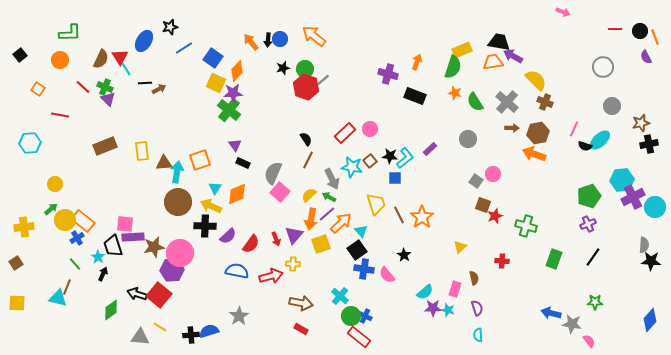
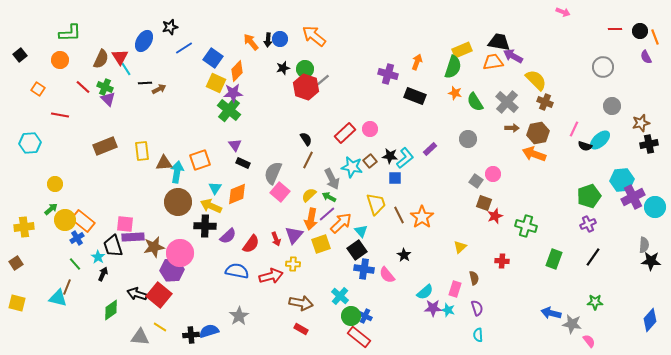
brown square at (483, 205): moved 1 px right, 2 px up
yellow square at (17, 303): rotated 12 degrees clockwise
